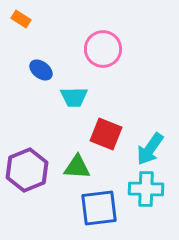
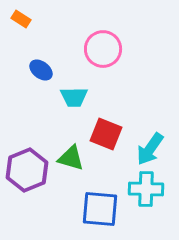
green triangle: moved 6 px left, 9 px up; rotated 12 degrees clockwise
blue square: moved 1 px right, 1 px down; rotated 12 degrees clockwise
